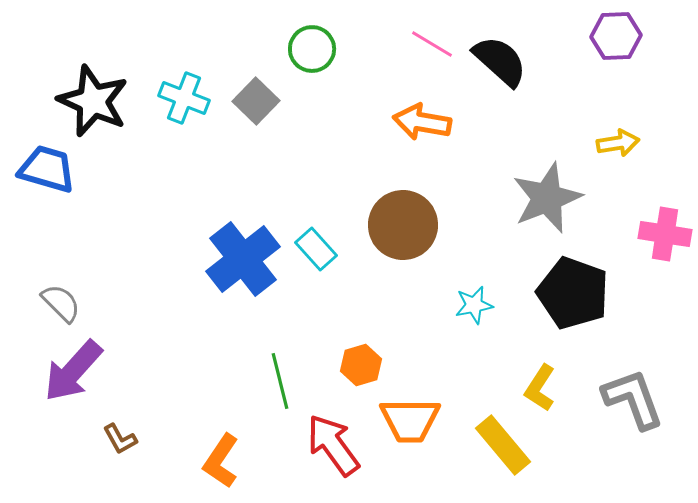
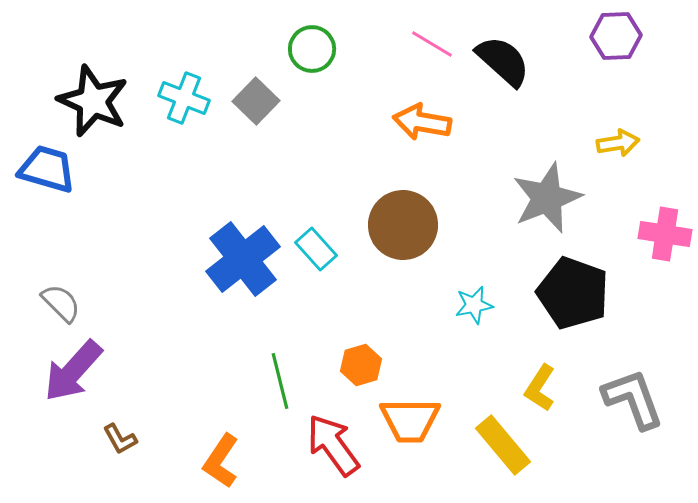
black semicircle: moved 3 px right
